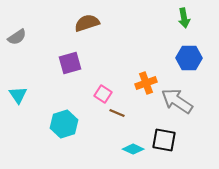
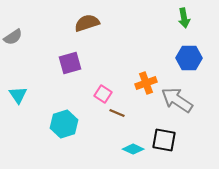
gray semicircle: moved 4 px left
gray arrow: moved 1 px up
